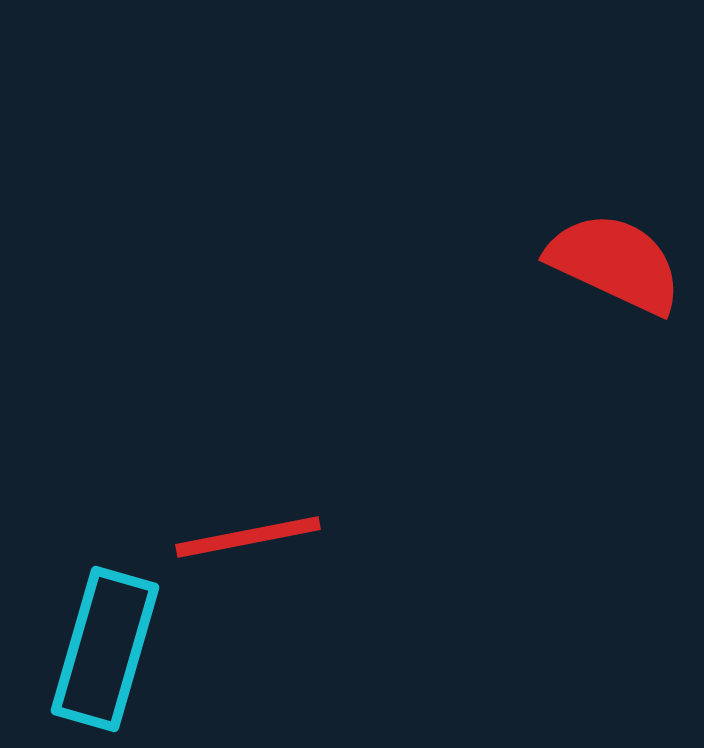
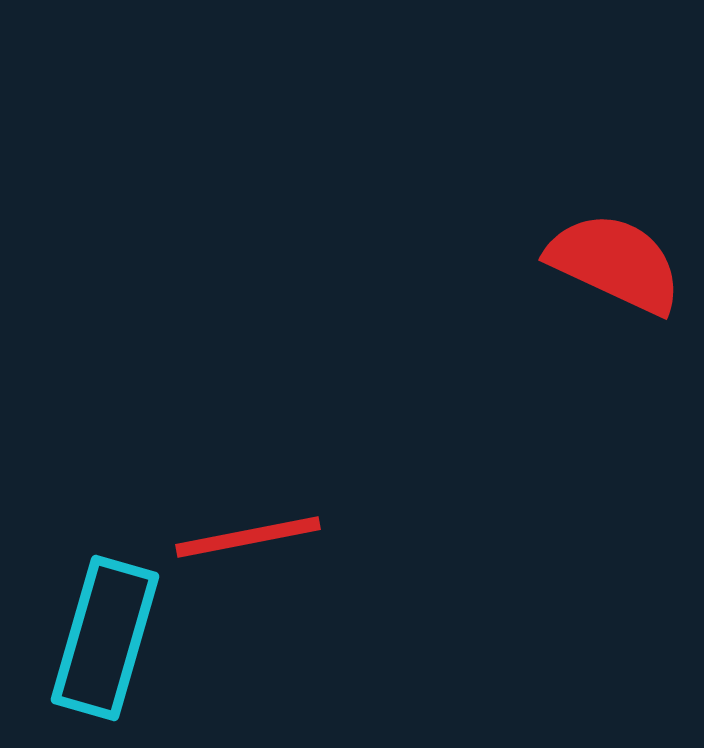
cyan rectangle: moved 11 px up
